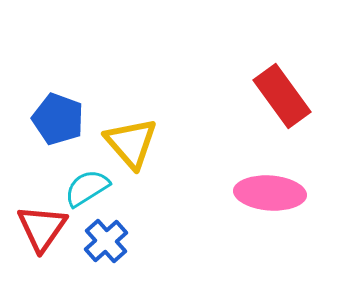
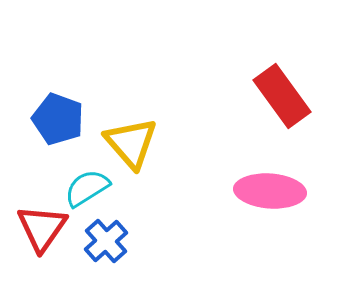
pink ellipse: moved 2 px up
